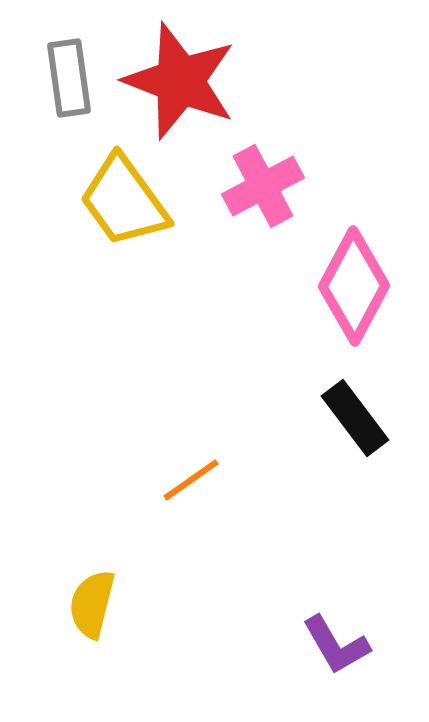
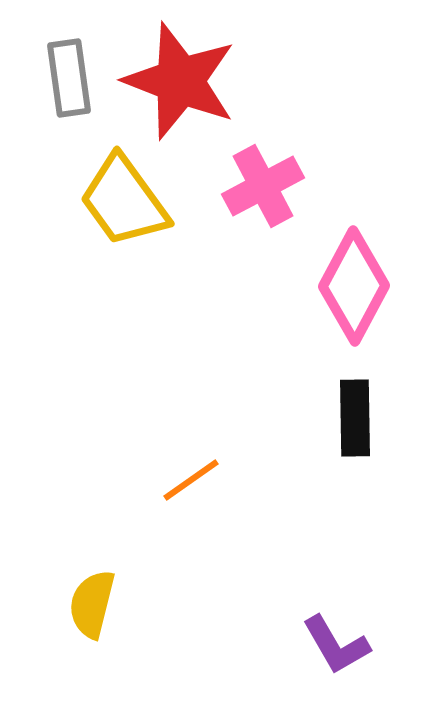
black rectangle: rotated 36 degrees clockwise
